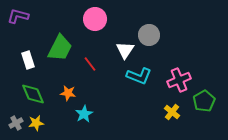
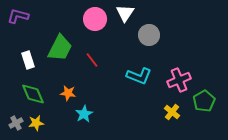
white triangle: moved 37 px up
red line: moved 2 px right, 4 px up
